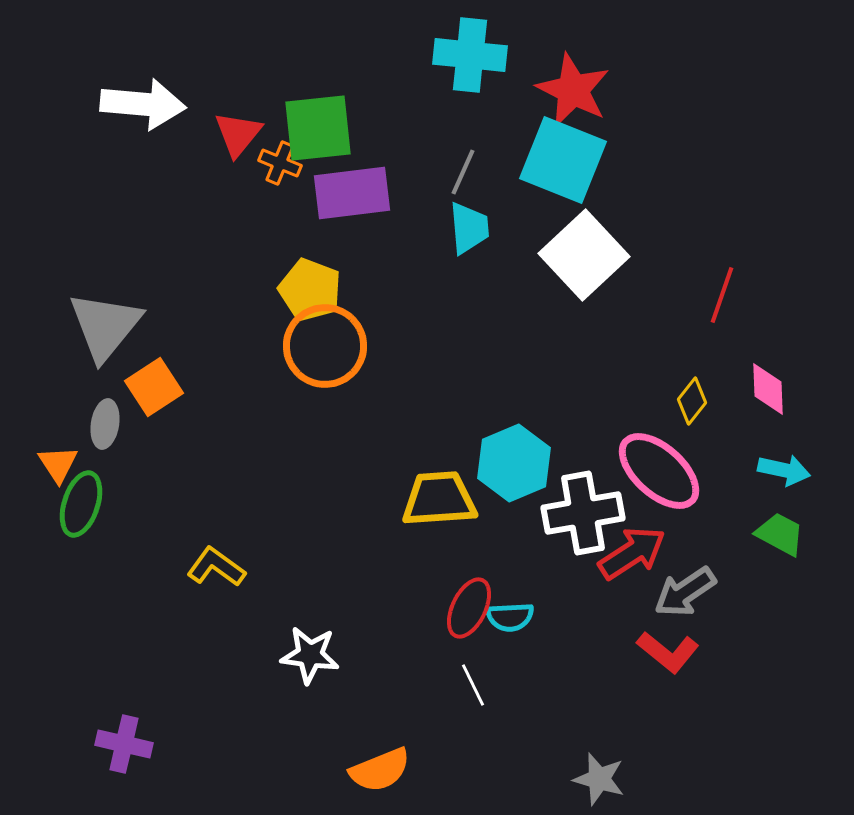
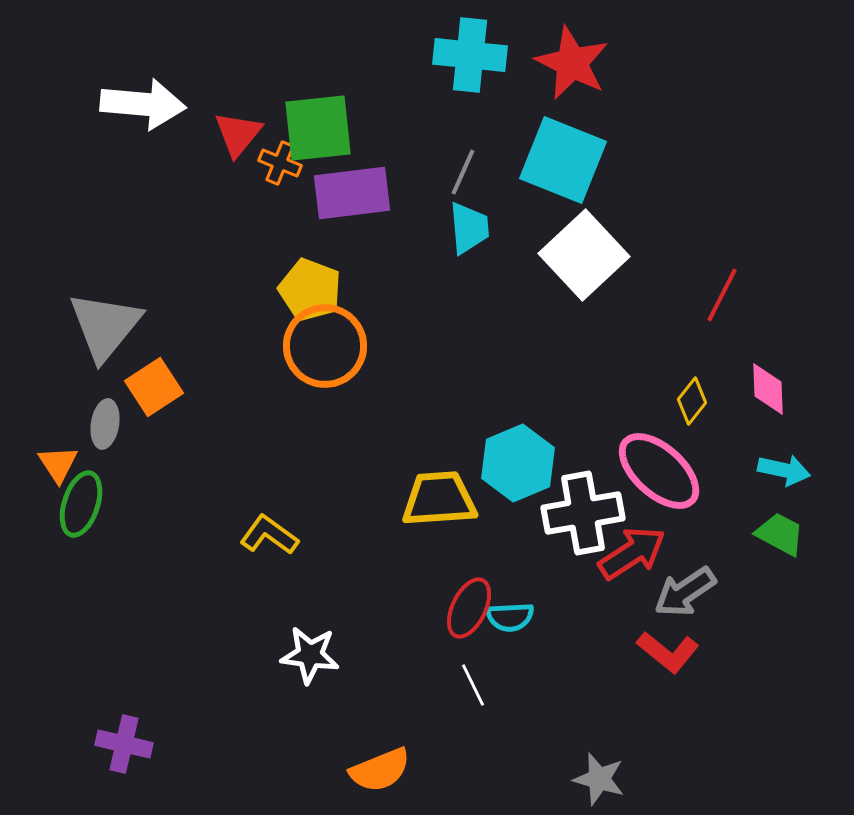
red star: moved 1 px left, 27 px up
red line: rotated 8 degrees clockwise
cyan hexagon: moved 4 px right
yellow L-shape: moved 53 px right, 32 px up
